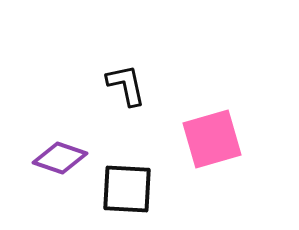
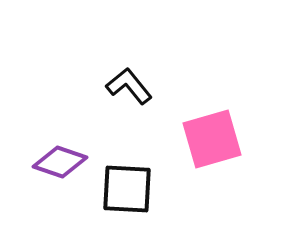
black L-shape: moved 3 px right, 1 px down; rotated 27 degrees counterclockwise
purple diamond: moved 4 px down
